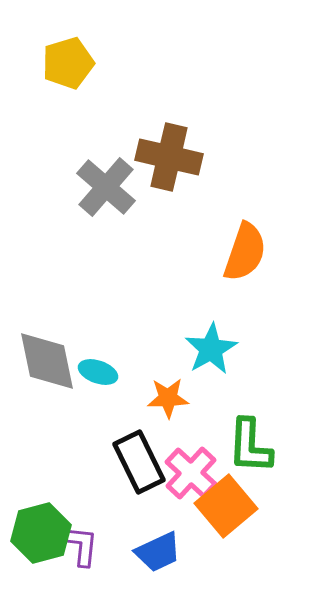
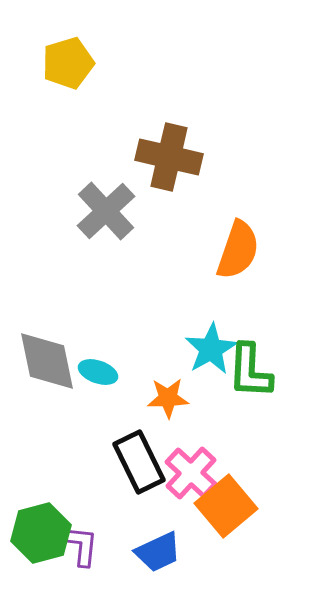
gray cross: moved 24 px down; rotated 6 degrees clockwise
orange semicircle: moved 7 px left, 2 px up
green L-shape: moved 75 px up
